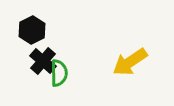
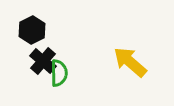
yellow arrow: rotated 75 degrees clockwise
